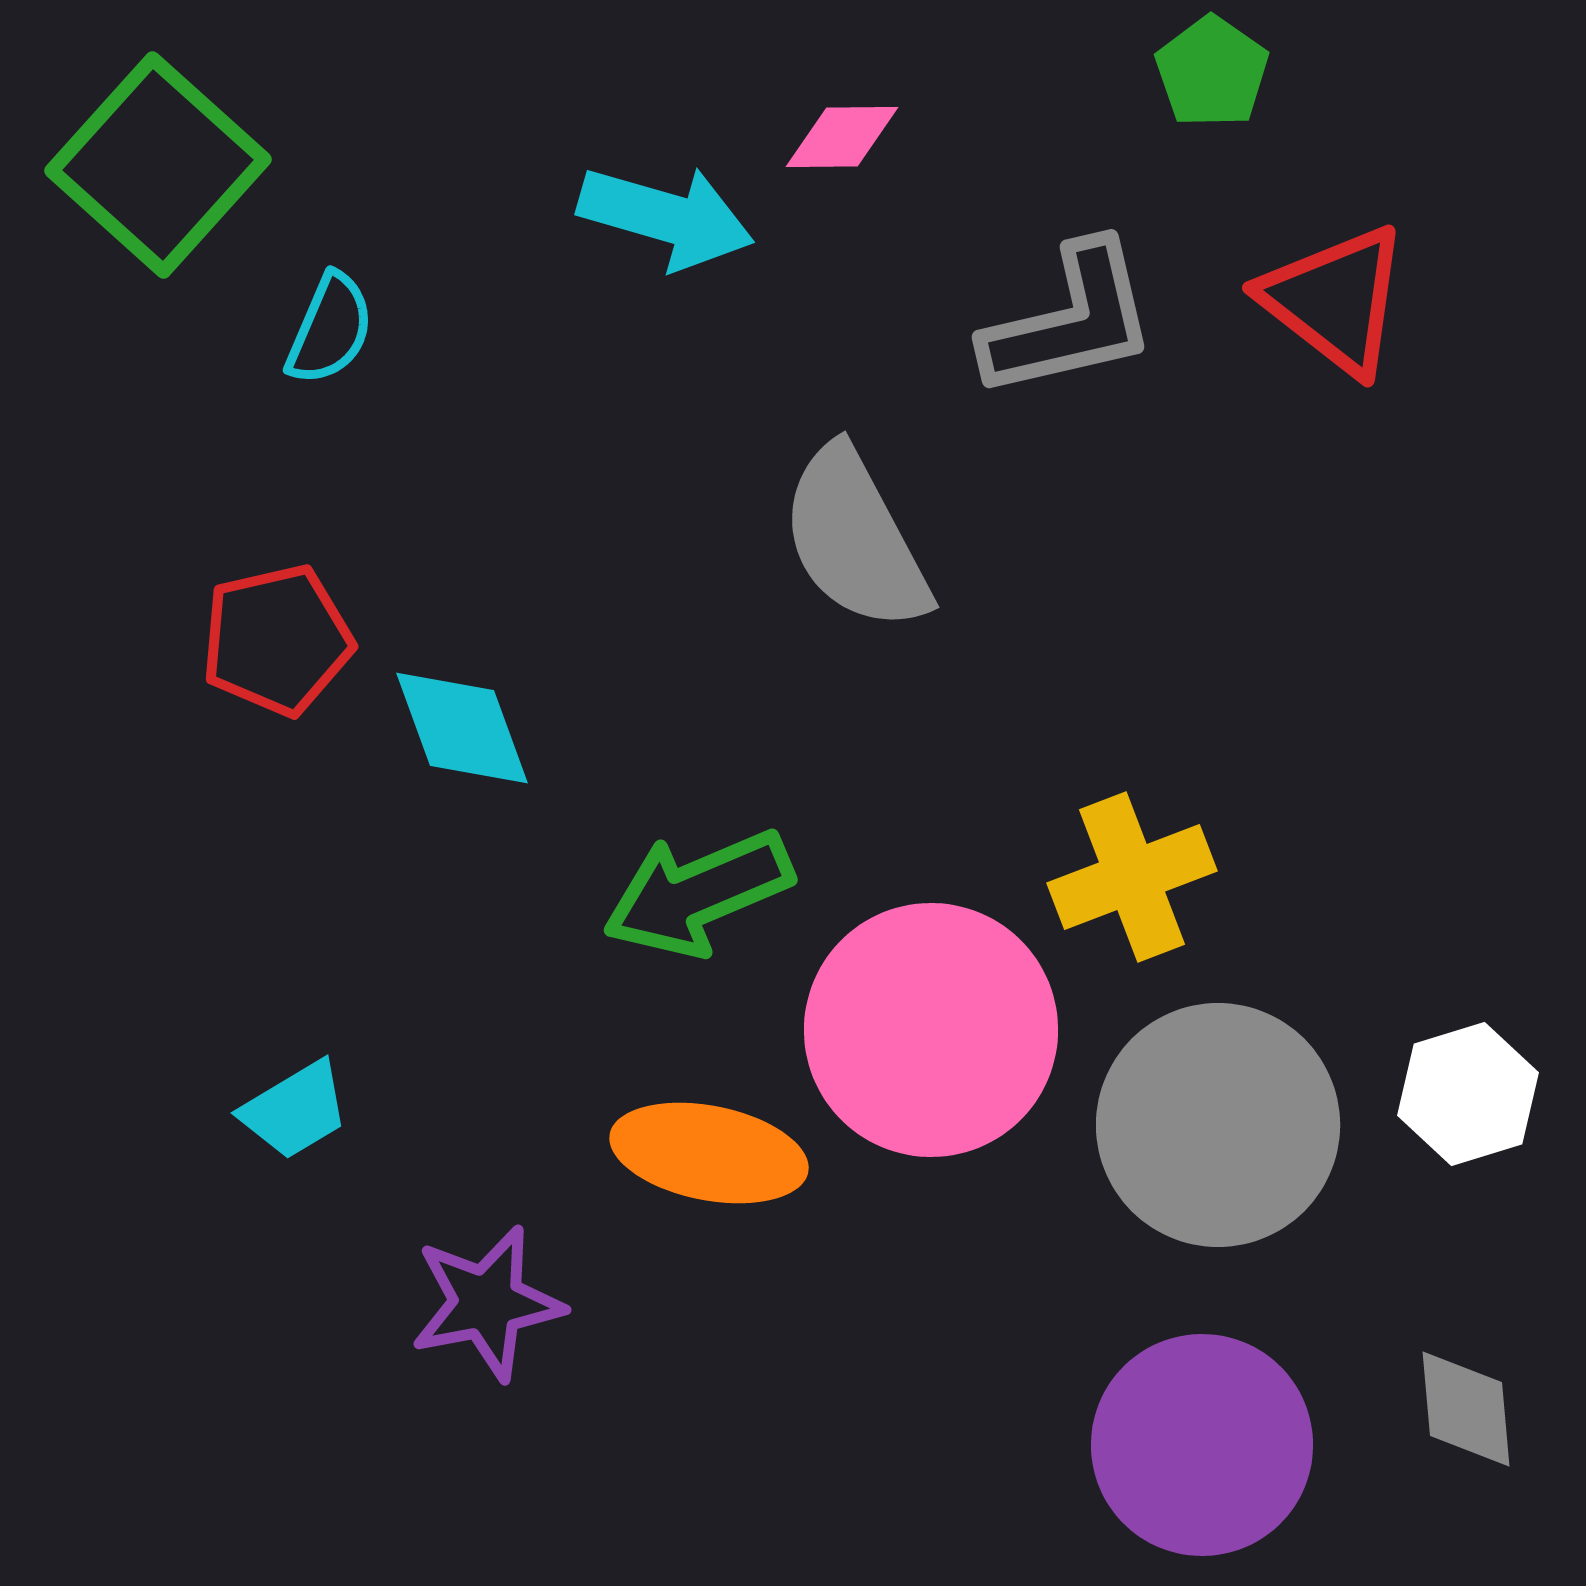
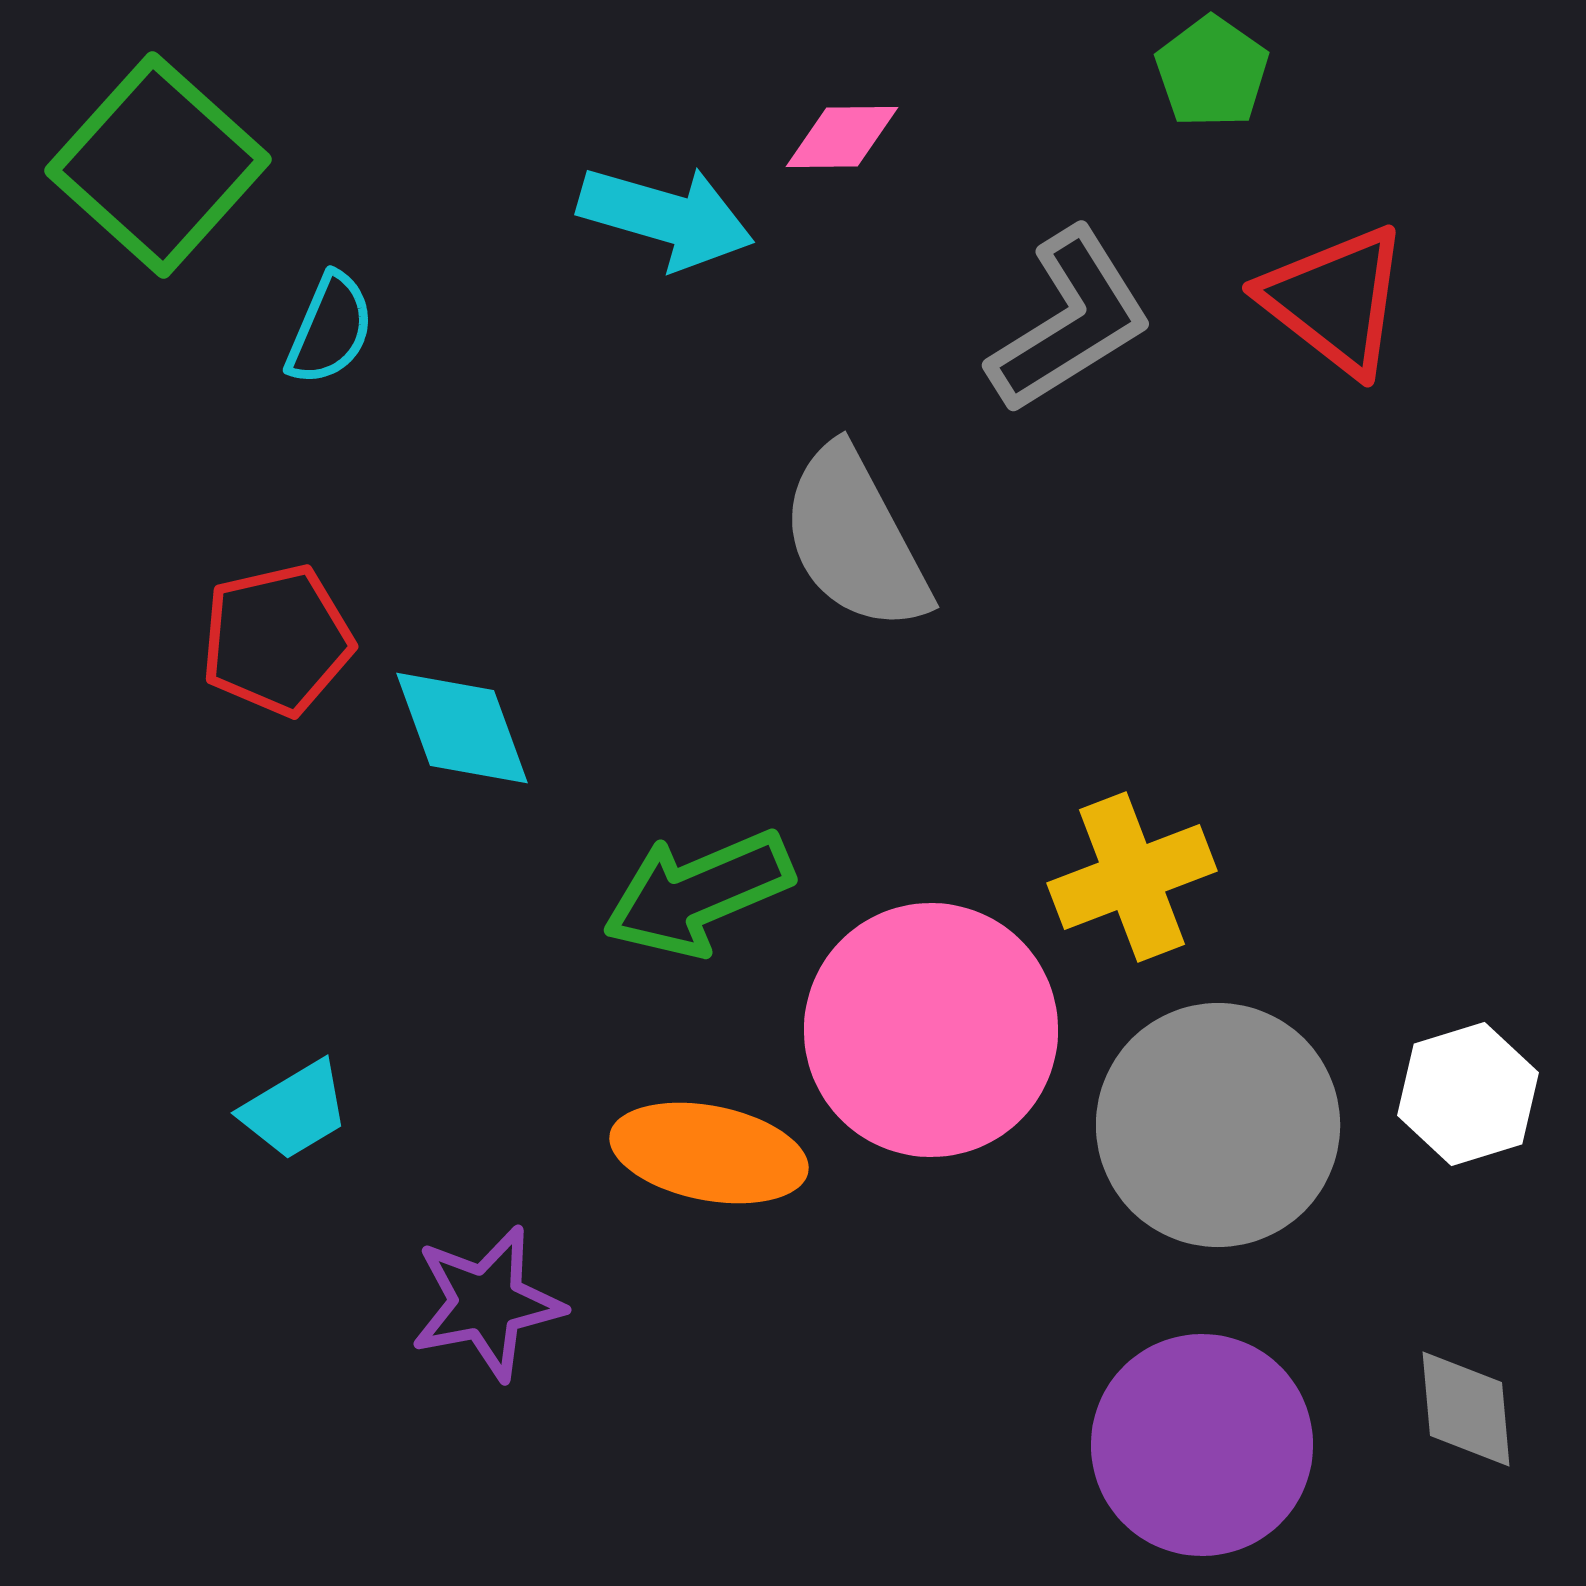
gray L-shape: rotated 19 degrees counterclockwise
